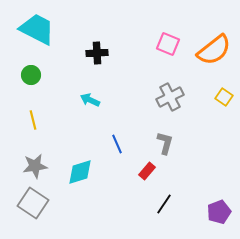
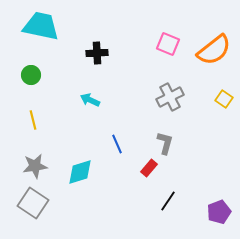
cyan trapezoid: moved 4 px right, 3 px up; rotated 15 degrees counterclockwise
yellow square: moved 2 px down
red rectangle: moved 2 px right, 3 px up
black line: moved 4 px right, 3 px up
